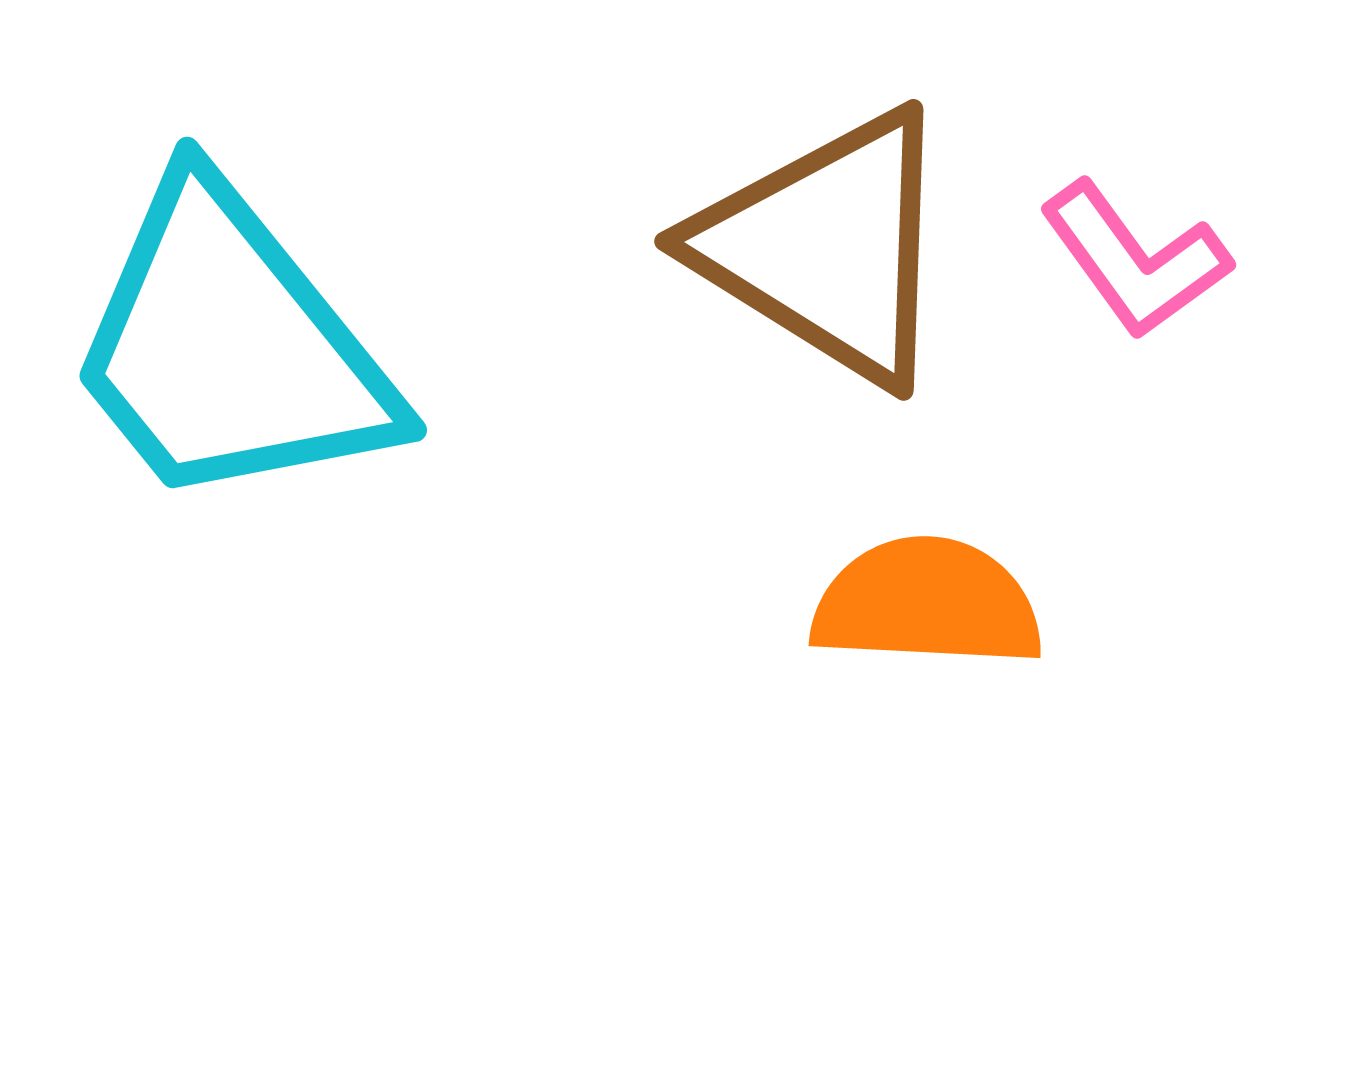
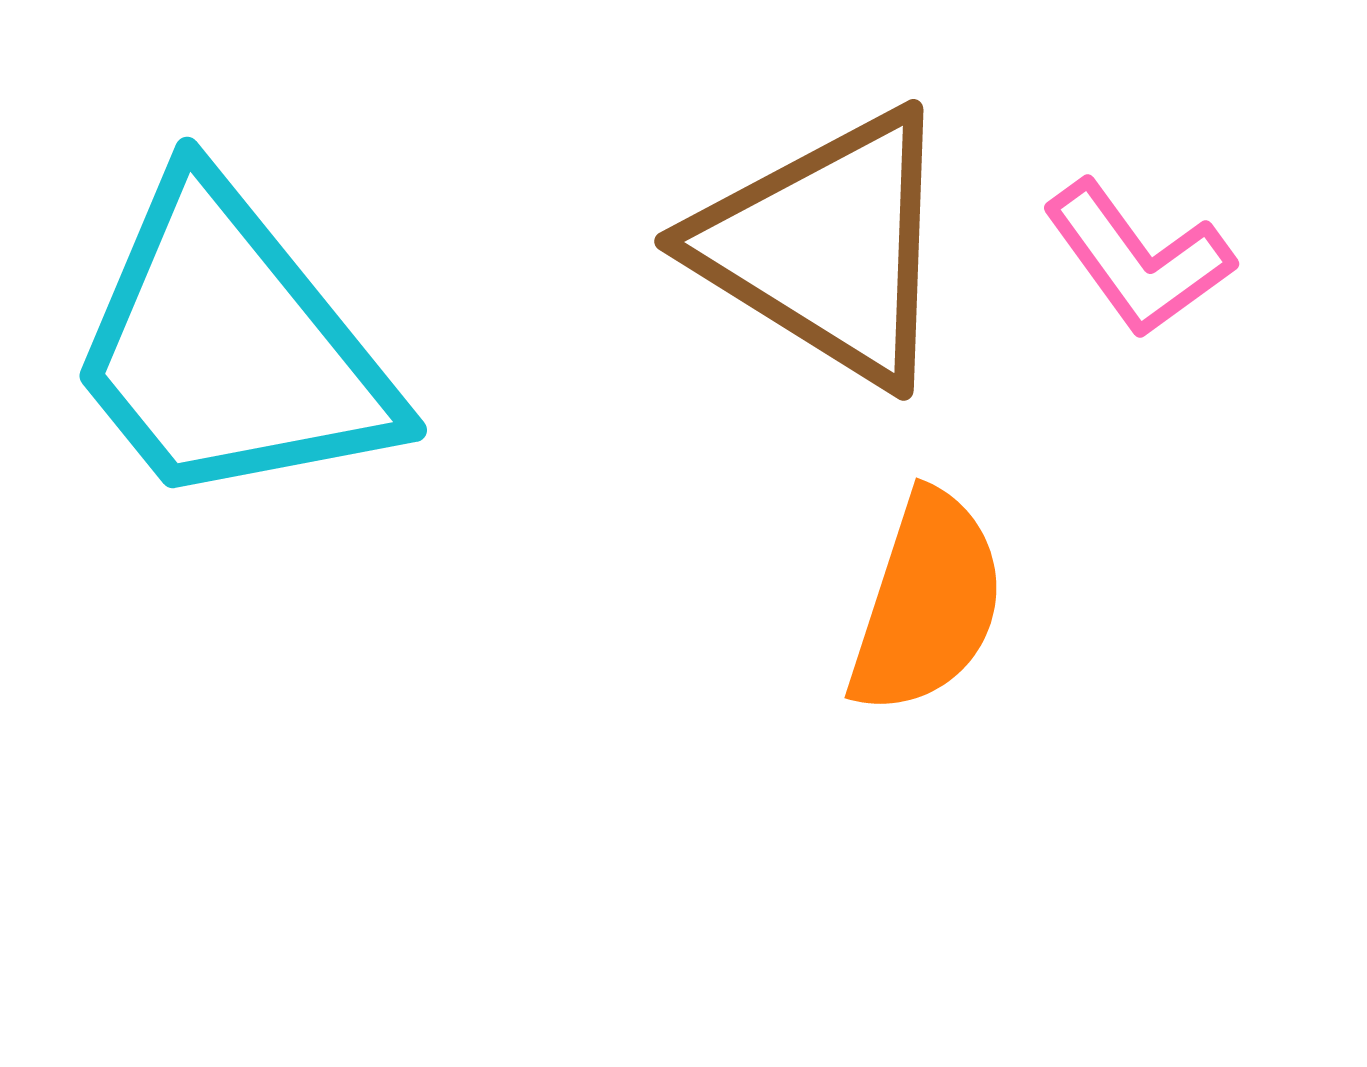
pink L-shape: moved 3 px right, 1 px up
orange semicircle: rotated 105 degrees clockwise
